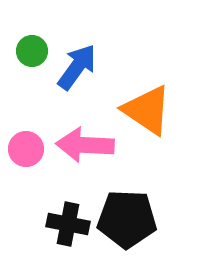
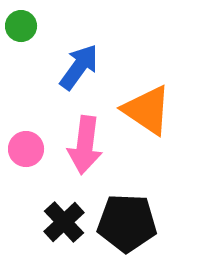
green circle: moved 11 px left, 25 px up
blue arrow: moved 2 px right
pink arrow: rotated 86 degrees counterclockwise
black pentagon: moved 4 px down
black cross: moved 4 px left, 2 px up; rotated 36 degrees clockwise
